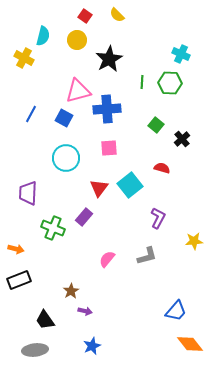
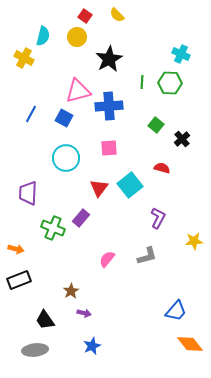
yellow circle: moved 3 px up
blue cross: moved 2 px right, 3 px up
purple rectangle: moved 3 px left, 1 px down
purple arrow: moved 1 px left, 2 px down
